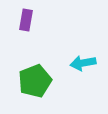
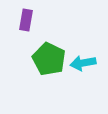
green pentagon: moved 14 px right, 22 px up; rotated 24 degrees counterclockwise
